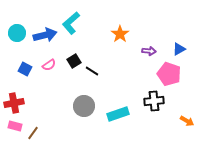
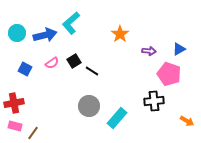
pink semicircle: moved 3 px right, 2 px up
gray circle: moved 5 px right
cyan rectangle: moved 1 px left, 4 px down; rotated 30 degrees counterclockwise
